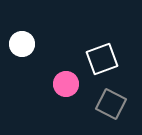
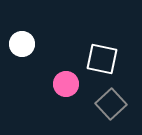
white square: rotated 32 degrees clockwise
gray square: rotated 20 degrees clockwise
